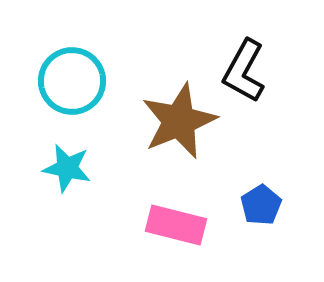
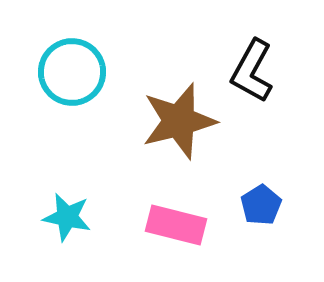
black L-shape: moved 8 px right
cyan circle: moved 9 px up
brown star: rotated 8 degrees clockwise
cyan star: moved 49 px down
